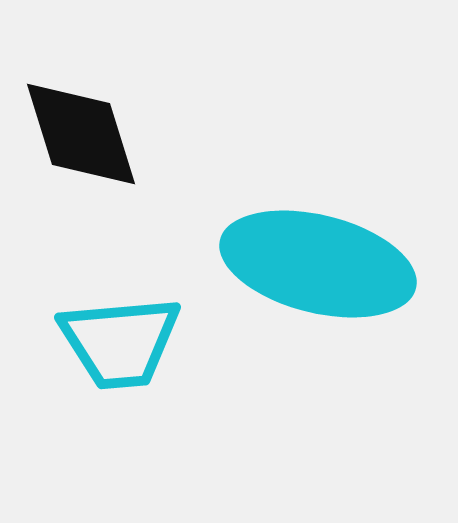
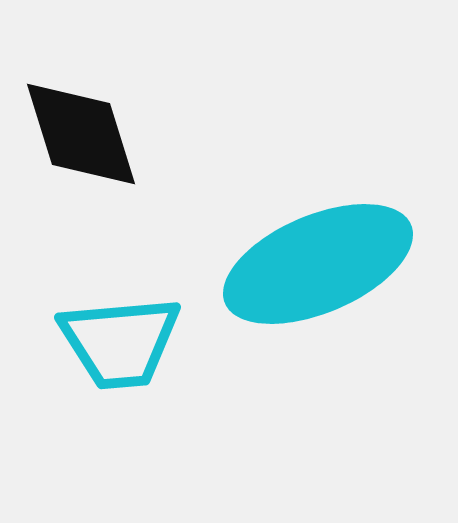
cyan ellipse: rotated 37 degrees counterclockwise
